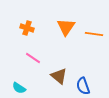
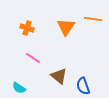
orange line: moved 1 px left, 15 px up
